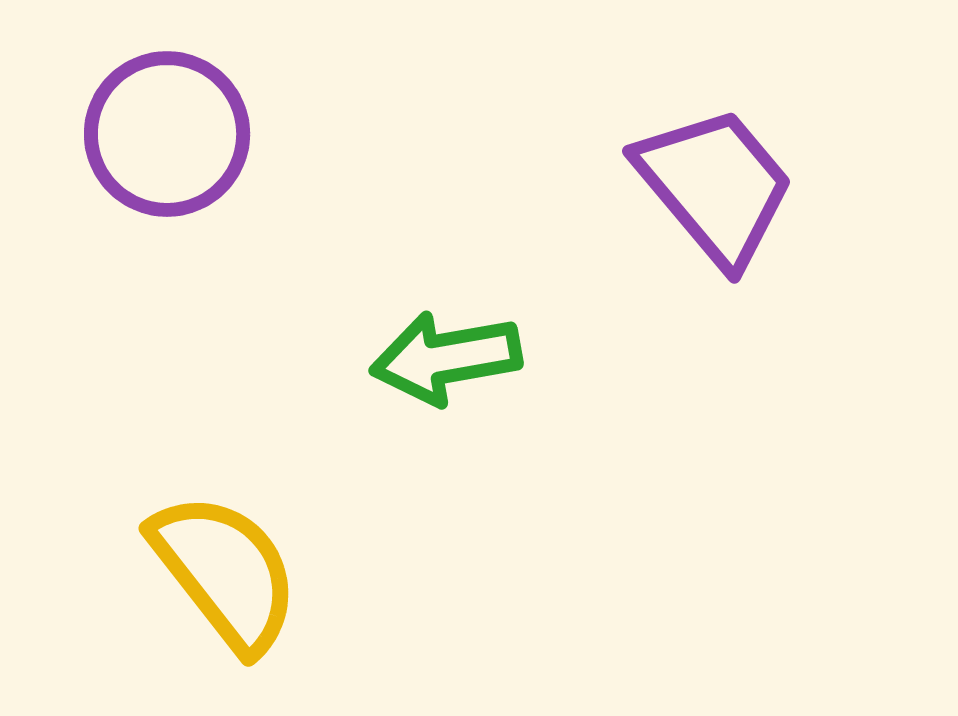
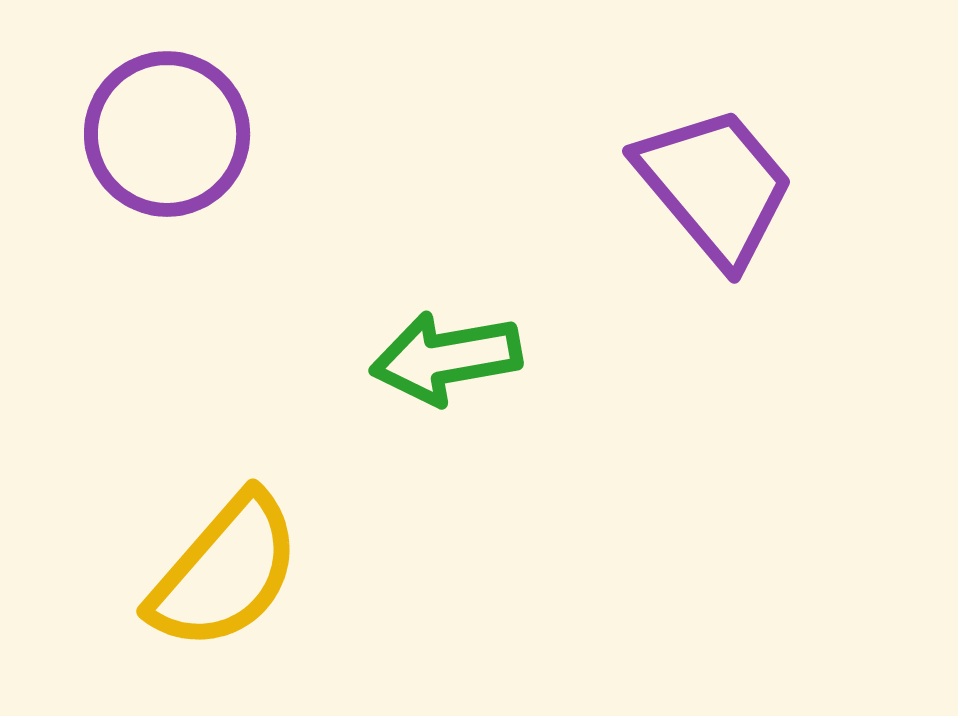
yellow semicircle: rotated 79 degrees clockwise
